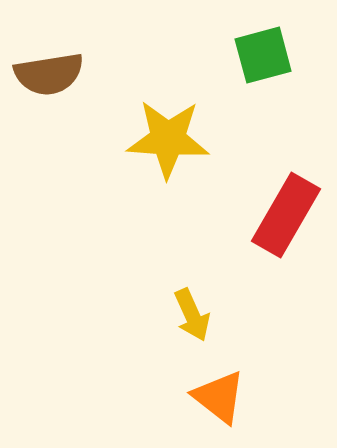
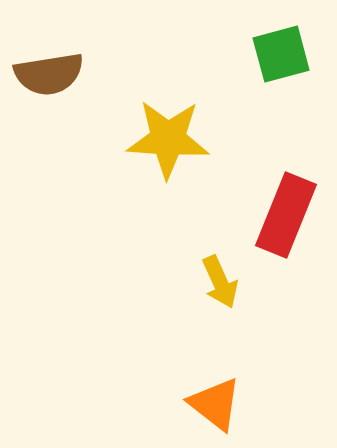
green square: moved 18 px right, 1 px up
red rectangle: rotated 8 degrees counterclockwise
yellow arrow: moved 28 px right, 33 px up
orange triangle: moved 4 px left, 7 px down
